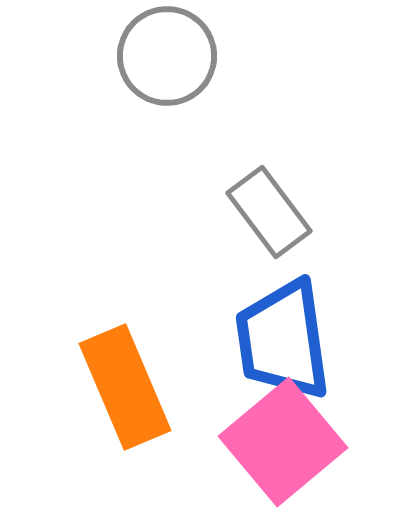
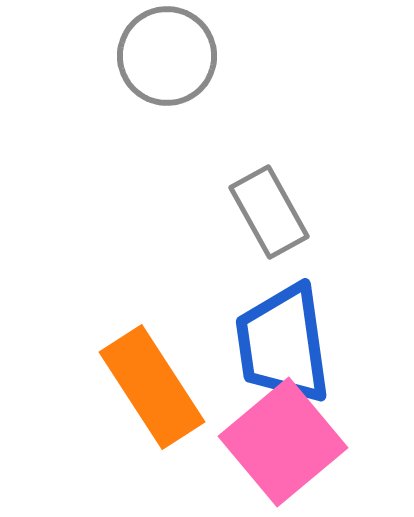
gray rectangle: rotated 8 degrees clockwise
blue trapezoid: moved 4 px down
orange rectangle: moved 27 px right; rotated 10 degrees counterclockwise
